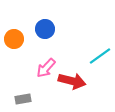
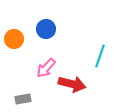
blue circle: moved 1 px right
cyan line: rotated 35 degrees counterclockwise
red arrow: moved 3 px down
